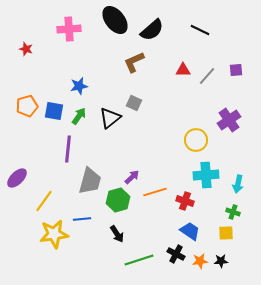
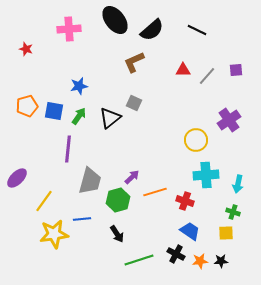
black line: moved 3 px left
